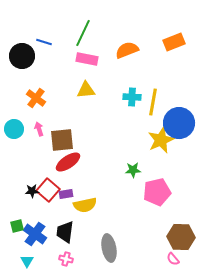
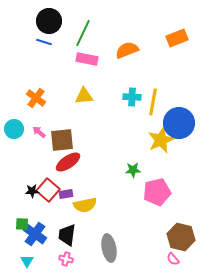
orange rectangle: moved 3 px right, 4 px up
black circle: moved 27 px right, 35 px up
yellow triangle: moved 2 px left, 6 px down
pink arrow: moved 3 px down; rotated 32 degrees counterclockwise
green square: moved 5 px right, 2 px up; rotated 16 degrees clockwise
black trapezoid: moved 2 px right, 3 px down
brown hexagon: rotated 12 degrees clockwise
